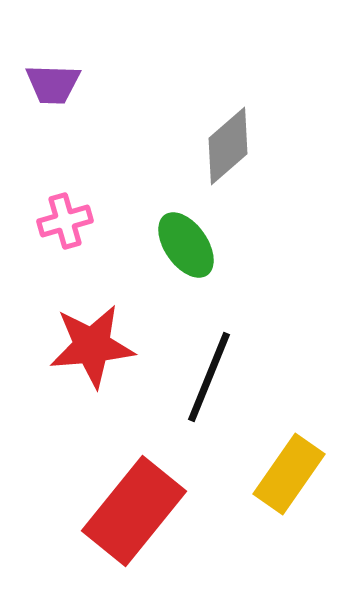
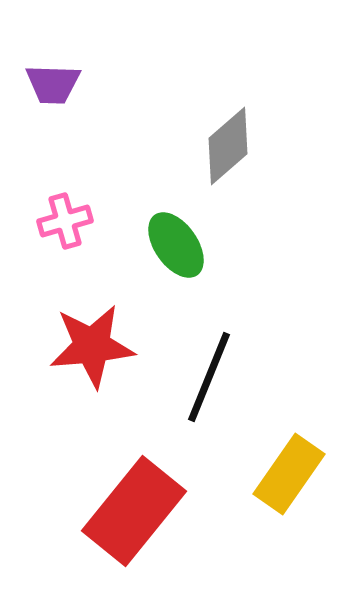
green ellipse: moved 10 px left
